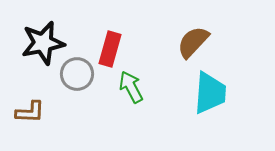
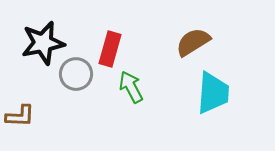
brown semicircle: rotated 15 degrees clockwise
gray circle: moved 1 px left
cyan trapezoid: moved 3 px right
brown L-shape: moved 10 px left, 4 px down
